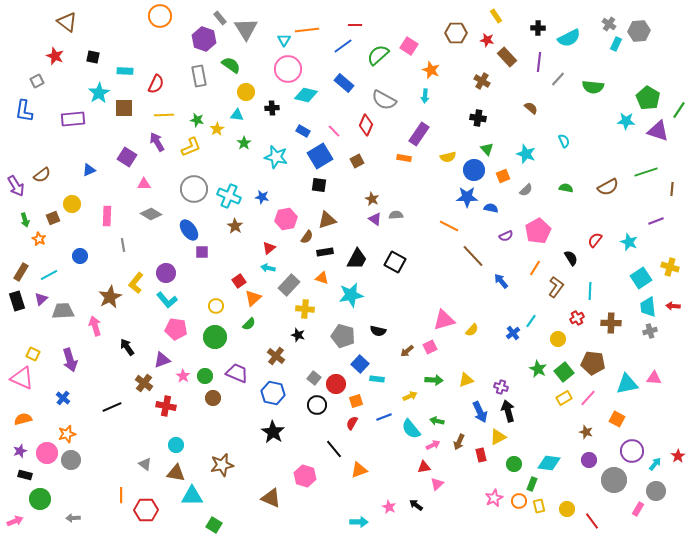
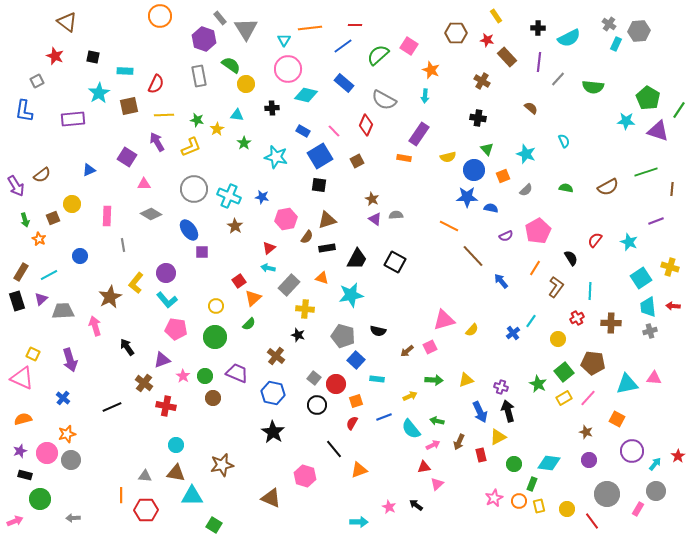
orange line at (307, 30): moved 3 px right, 2 px up
yellow circle at (246, 92): moved 8 px up
brown square at (124, 108): moved 5 px right, 2 px up; rotated 12 degrees counterclockwise
black rectangle at (325, 252): moved 2 px right, 4 px up
blue square at (360, 364): moved 4 px left, 4 px up
green star at (538, 369): moved 15 px down
gray triangle at (145, 464): moved 12 px down; rotated 32 degrees counterclockwise
gray circle at (614, 480): moved 7 px left, 14 px down
